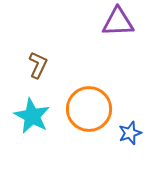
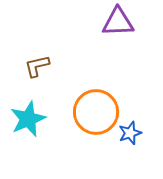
brown L-shape: moved 1 px left, 1 px down; rotated 128 degrees counterclockwise
orange circle: moved 7 px right, 3 px down
cyan star: moved 4 px left, 3 px down; rotated 21 degrees clockwise
